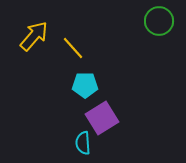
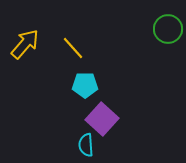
green circle: moved 9 px right, 8 px down
yellow arrow: moved 9 px left, 8 px down
purple square: moved 1 px down; rotated 16 degrees counterclockwise
cyan semicircle: moved 3 px right, 2 px down
